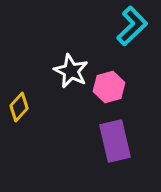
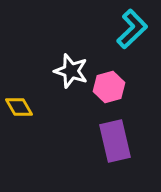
cyan L-shape: moved 3 px down
white star: rotated 8 degrees counterclockwise
yellow diamond: rotated 72 degrees counterclockwise
